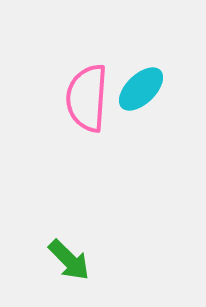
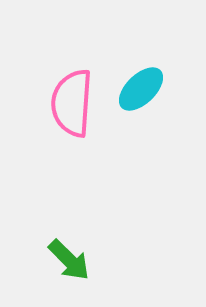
pink semicircle: moved 15 px left, 5 px down
